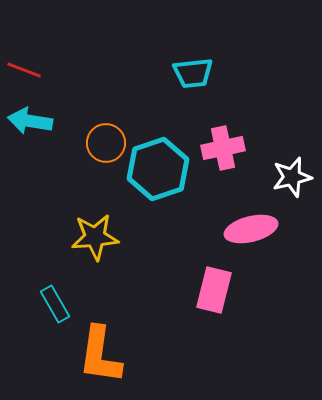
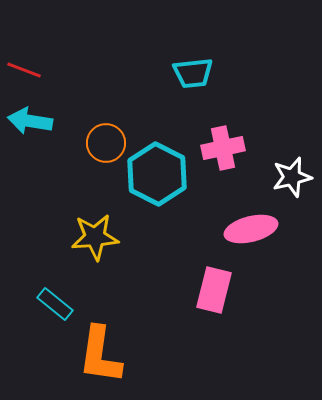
cyan hexagon: moved 1 px left, 5 px down; rotated 14 degrees counterclockwise
cyan rectangle: rotated 21 degrees counterclockwise
